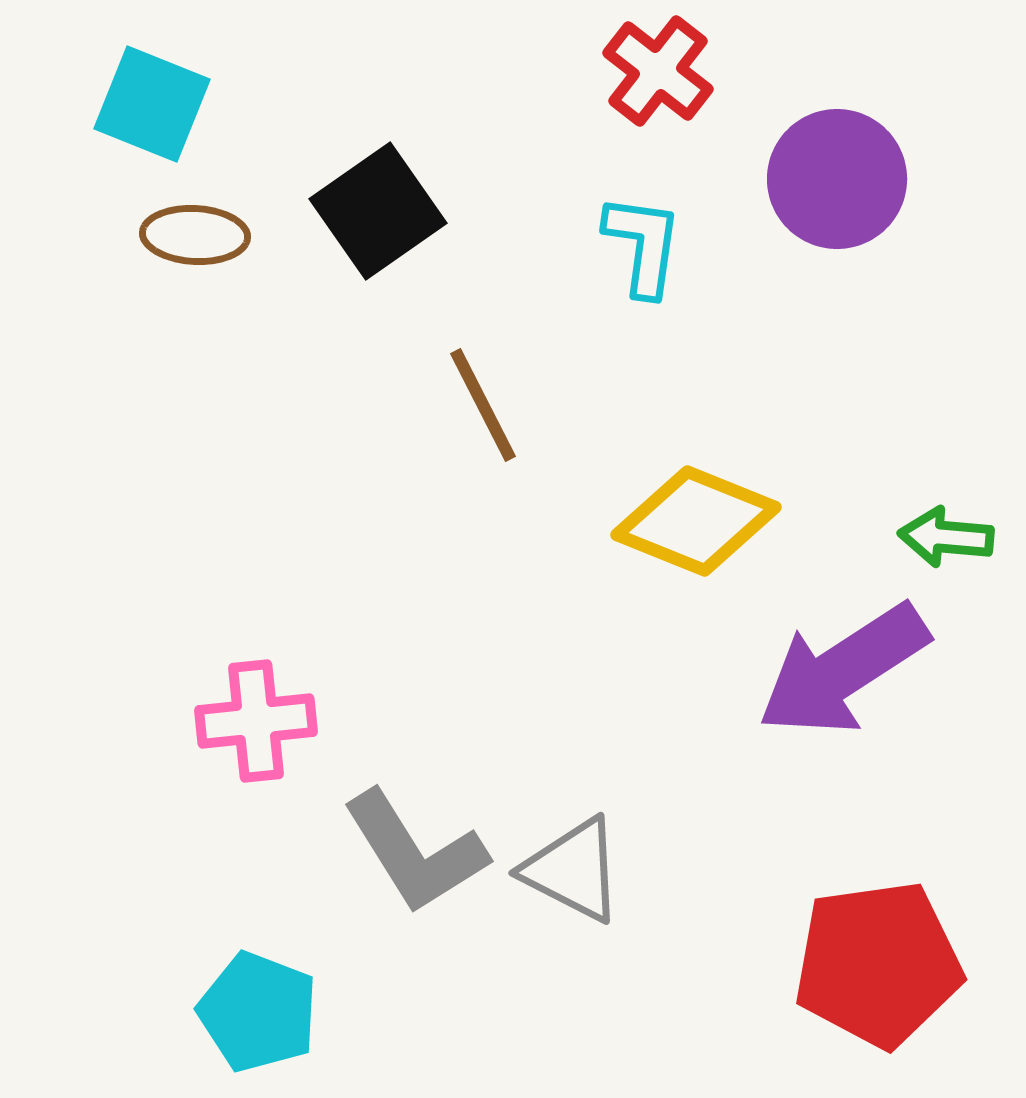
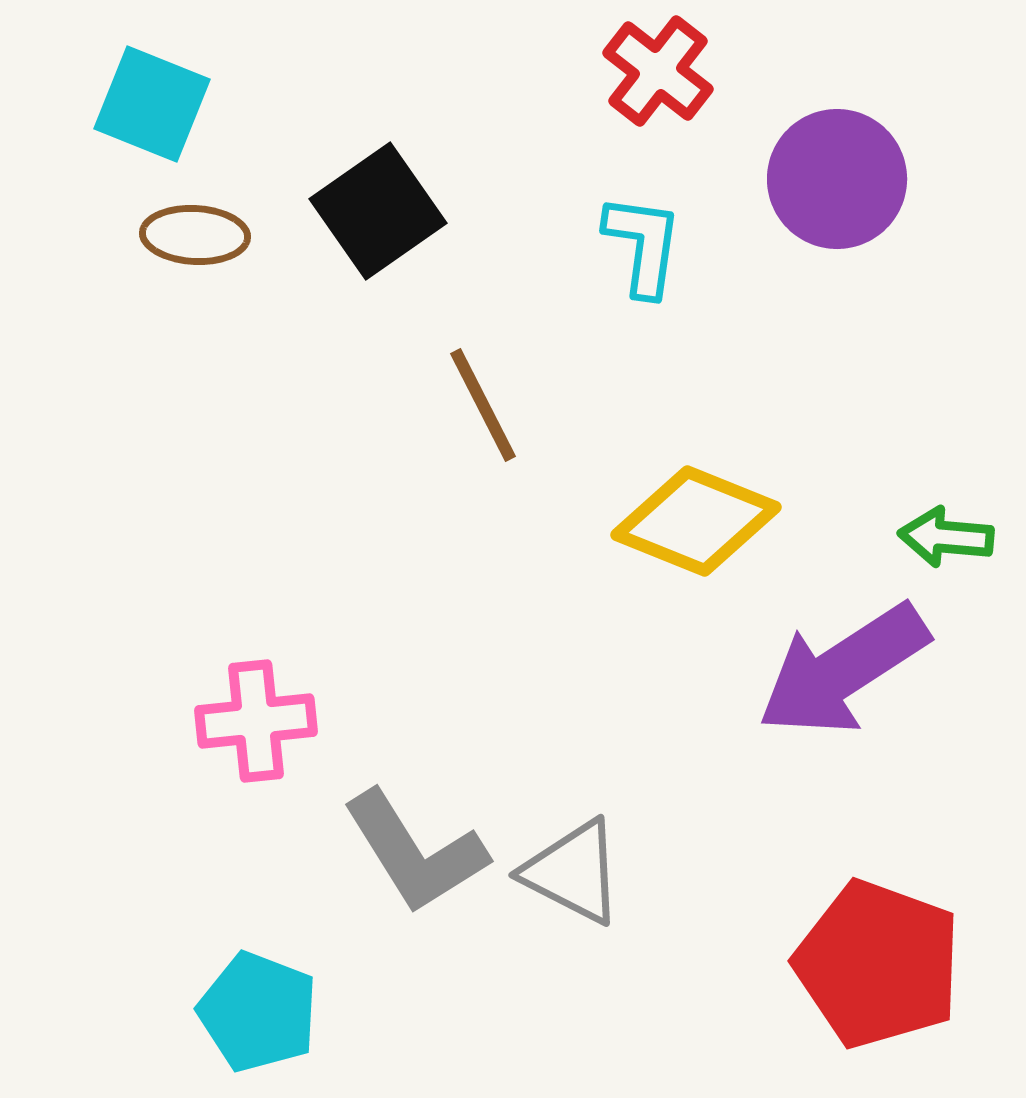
gray triangle: moved 2 px down
red pentagon: rotated 28 degrees clockwise
